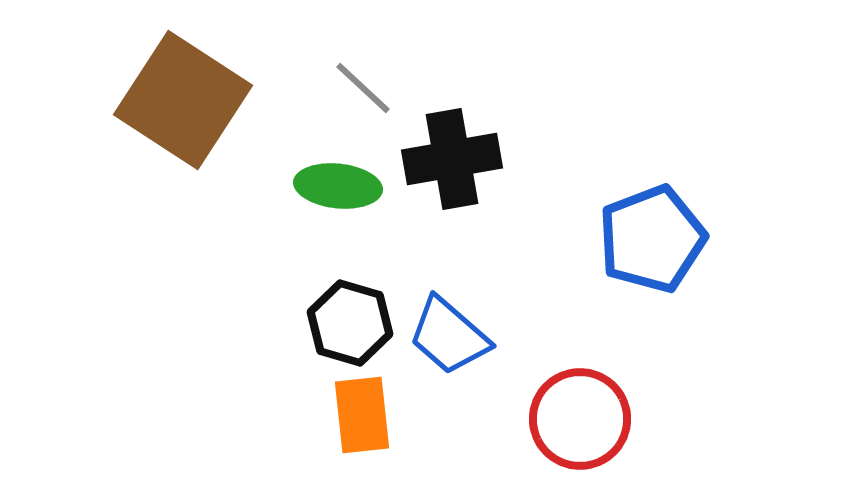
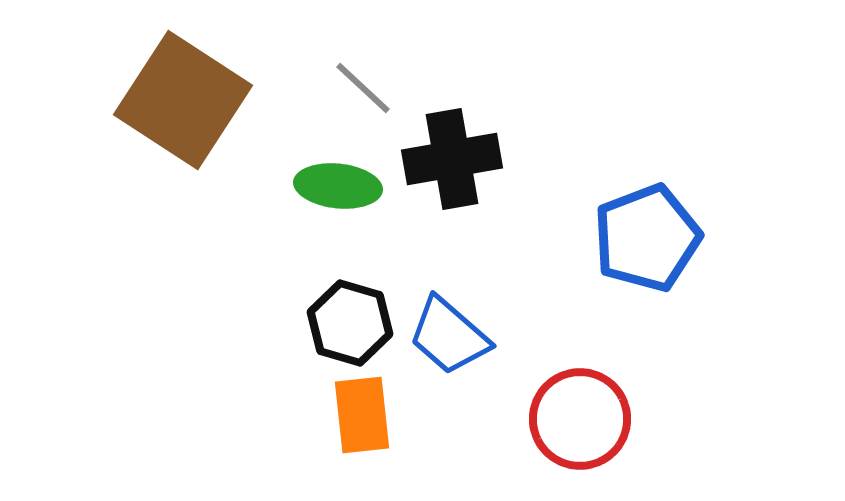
blue pentagon: moved 5 px left, 1 px up
